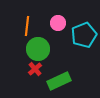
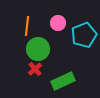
green rectangle: moved 4 px right
